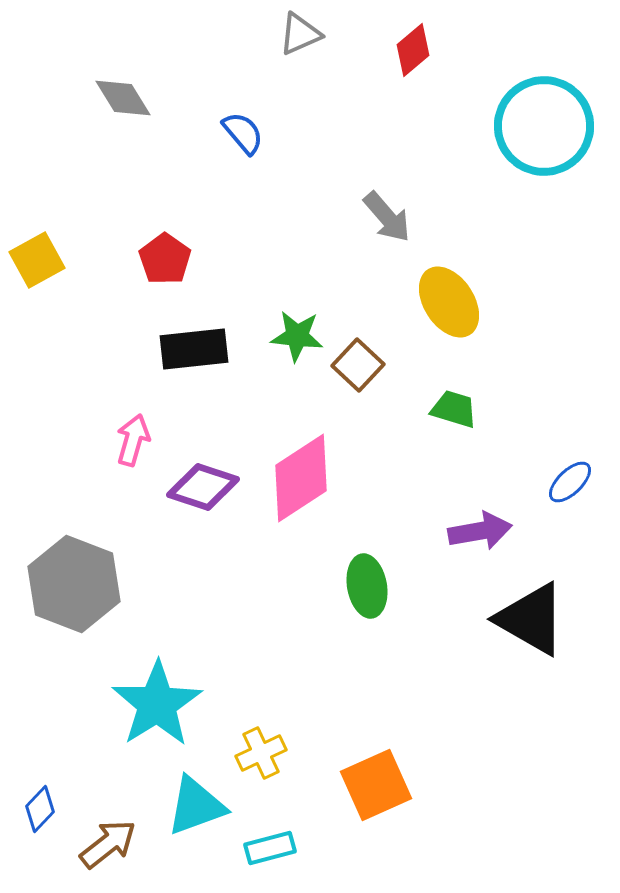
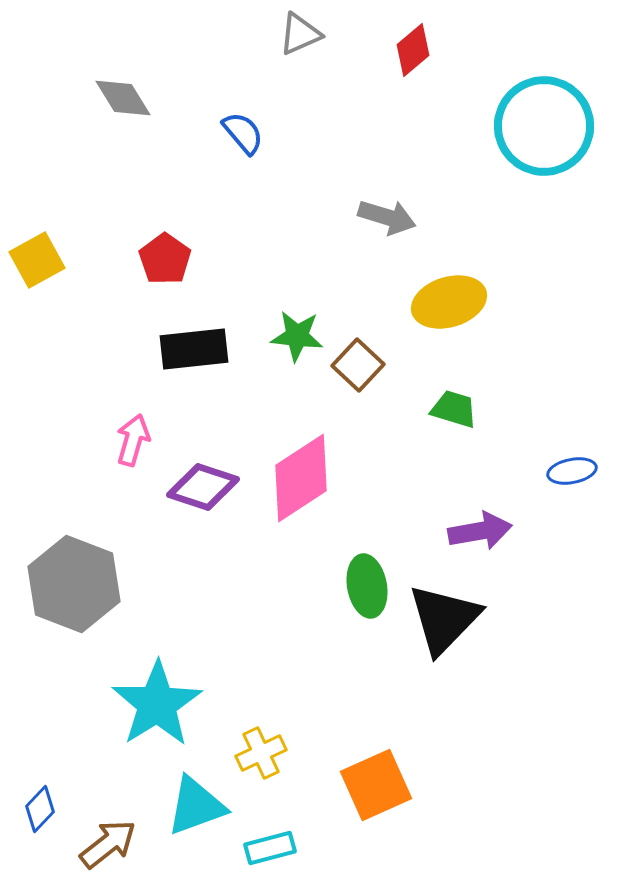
gray arrow: rotated 32 degrees counterclockwise
yellow ellipse: rotated 74 degrees counterclockwise
blue ellipse: moved 2 px right, 11 px up; rotated 33 degrees clockwise
black triangle: moved 87 px left; rotated 44 degrees clockwise
